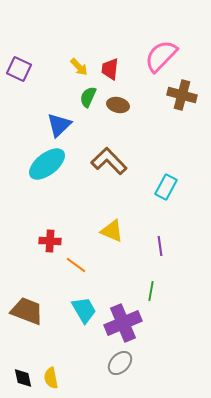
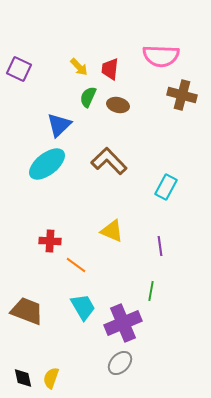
pink semicircle: rotated 132 degrees counterclockwise
cyan trapezoid: moved 1 px left, 3 px up
yellow semicircle: rotated 30 degrees clockwise
